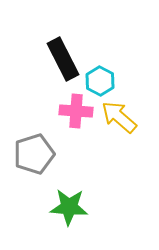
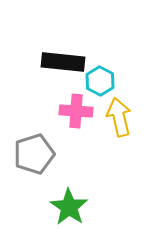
black rectangle: moved 3 px down; rotated 57 degrees counterclockwise
yellow arrow: rotated 36 degrees clockwise
green star: rotated 30 degrees clockwise
